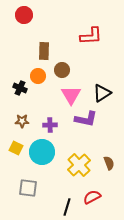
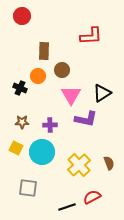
red circle: moved 2 px left, 1 px down
brown star: moved 1 px down
black line: rotated 54 degrees clockwise
